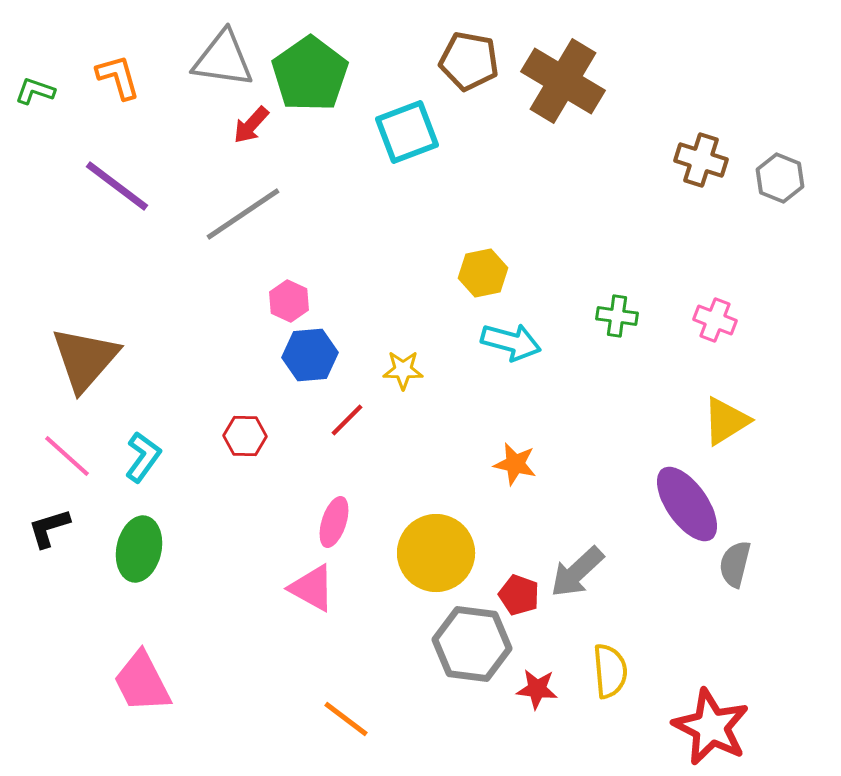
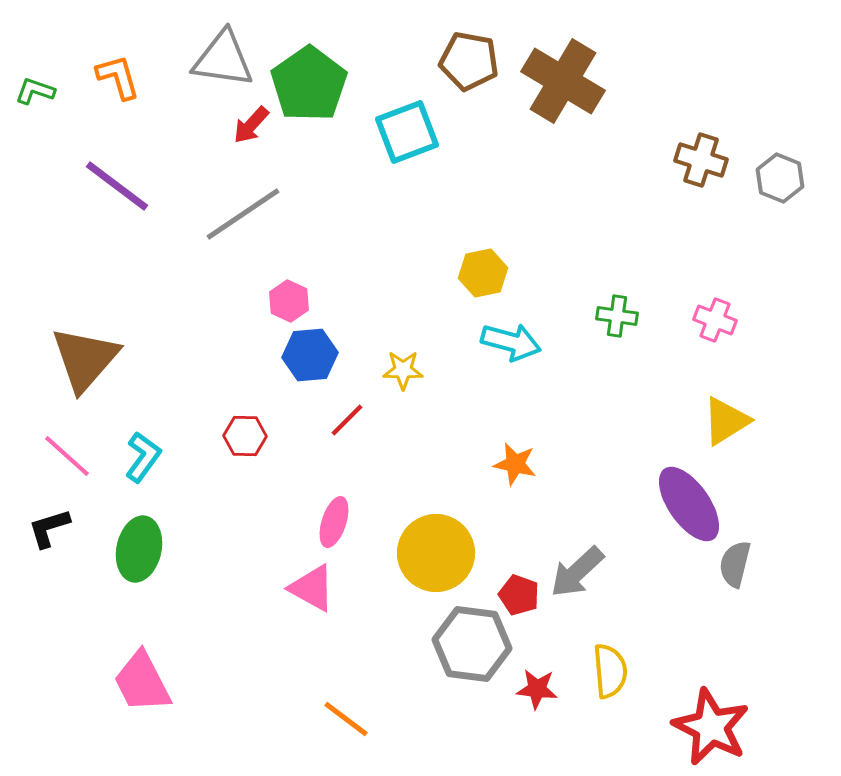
green pentagon at (310, 74): moved 1 px left, 10 px down
purple ellipse at (687, 504): moved 2 px right
